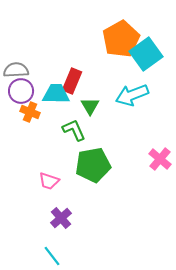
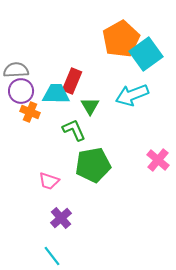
pink cross: moved 2 px left, 1 px down
